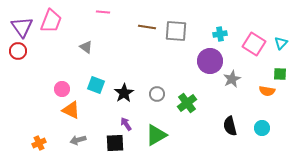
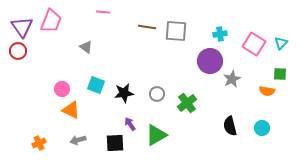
black star: rotated 24 degrees clockwise
purple arrow: moved 4 px right
